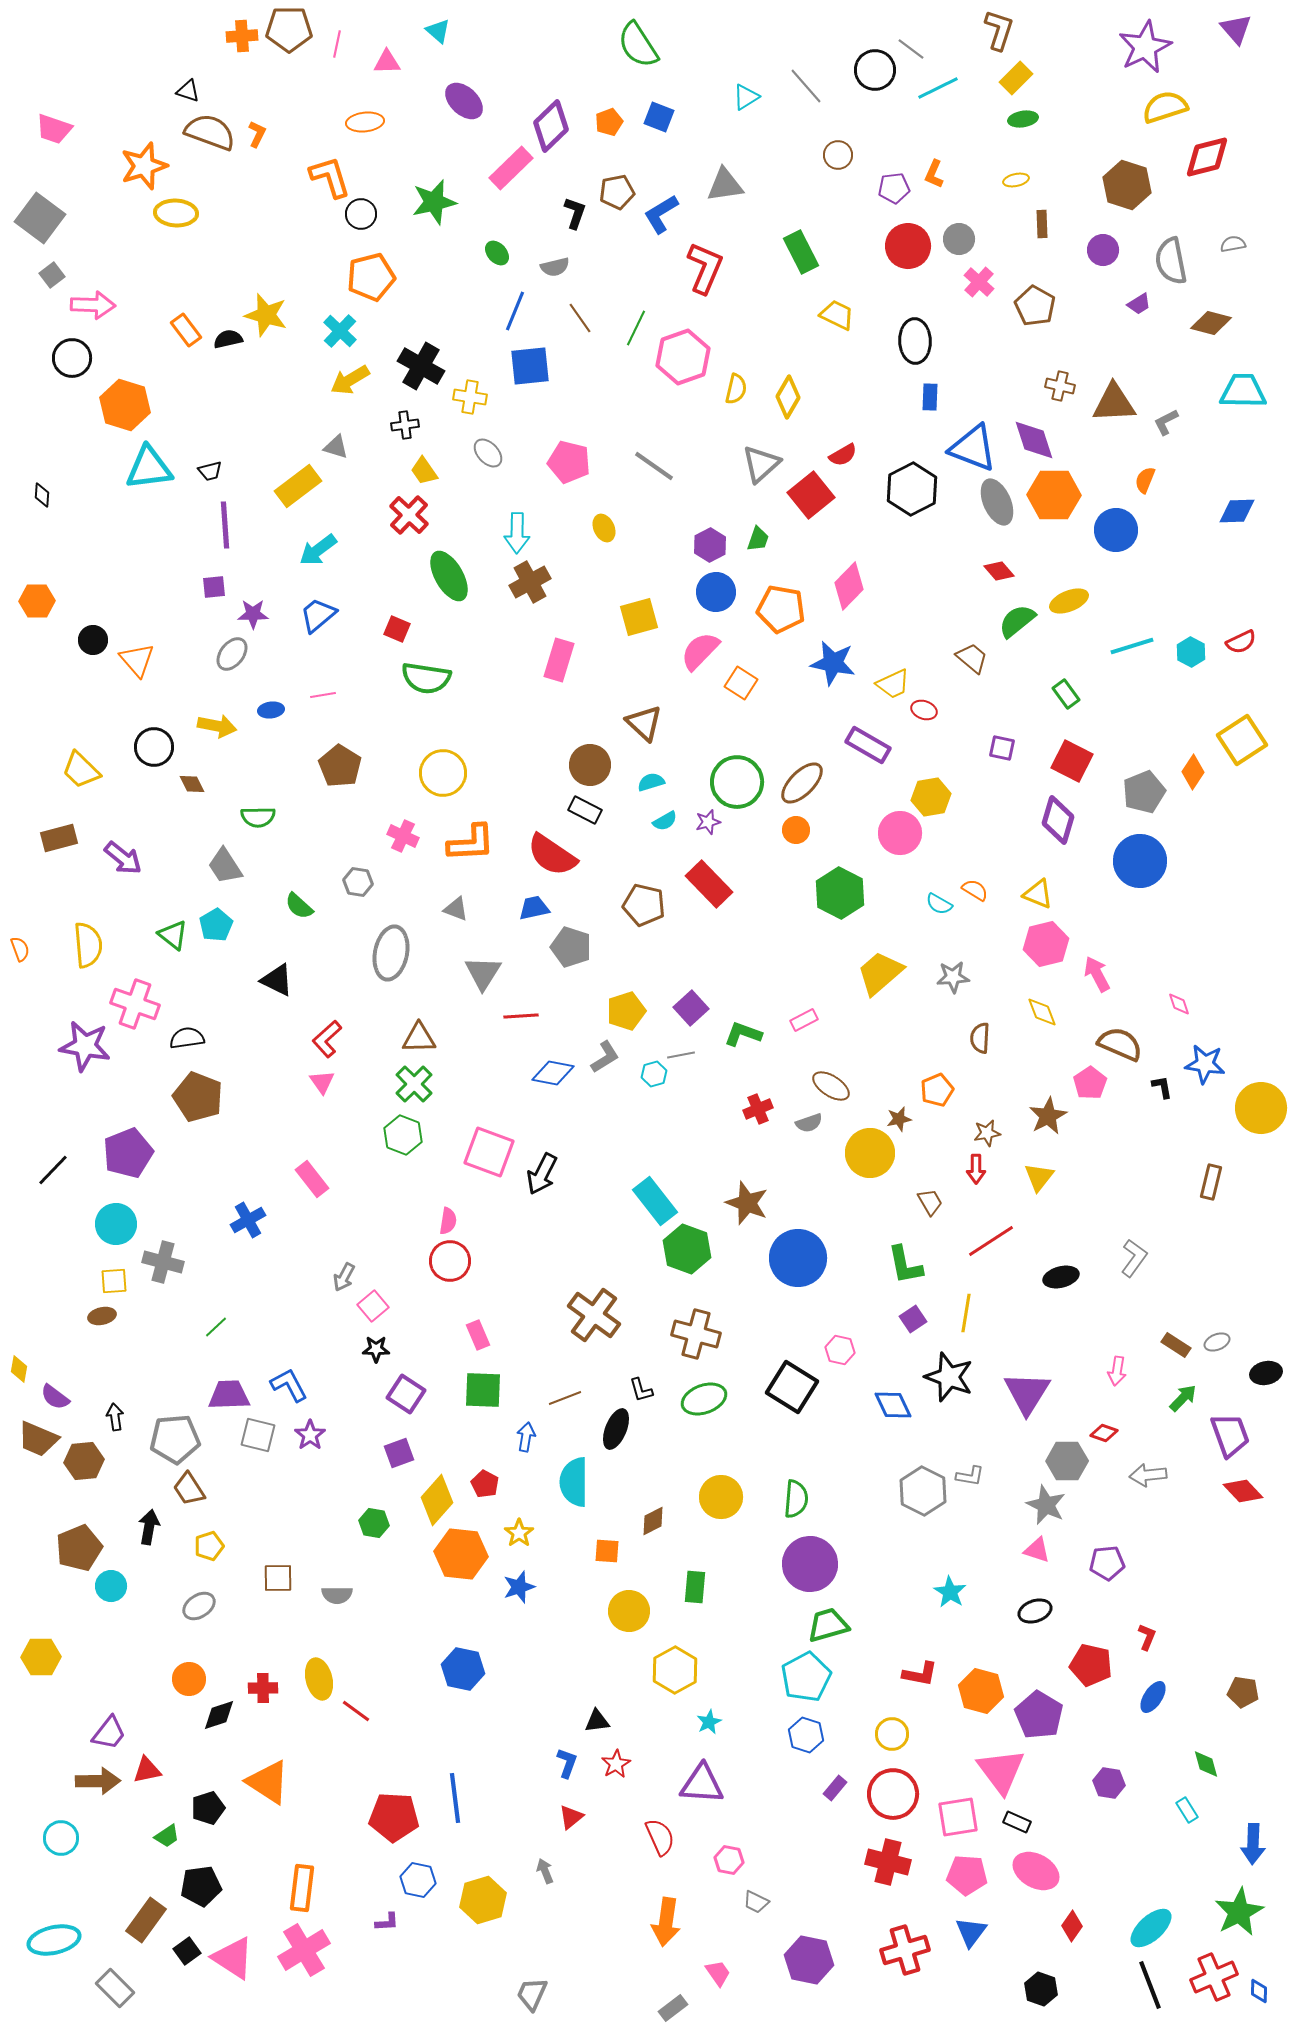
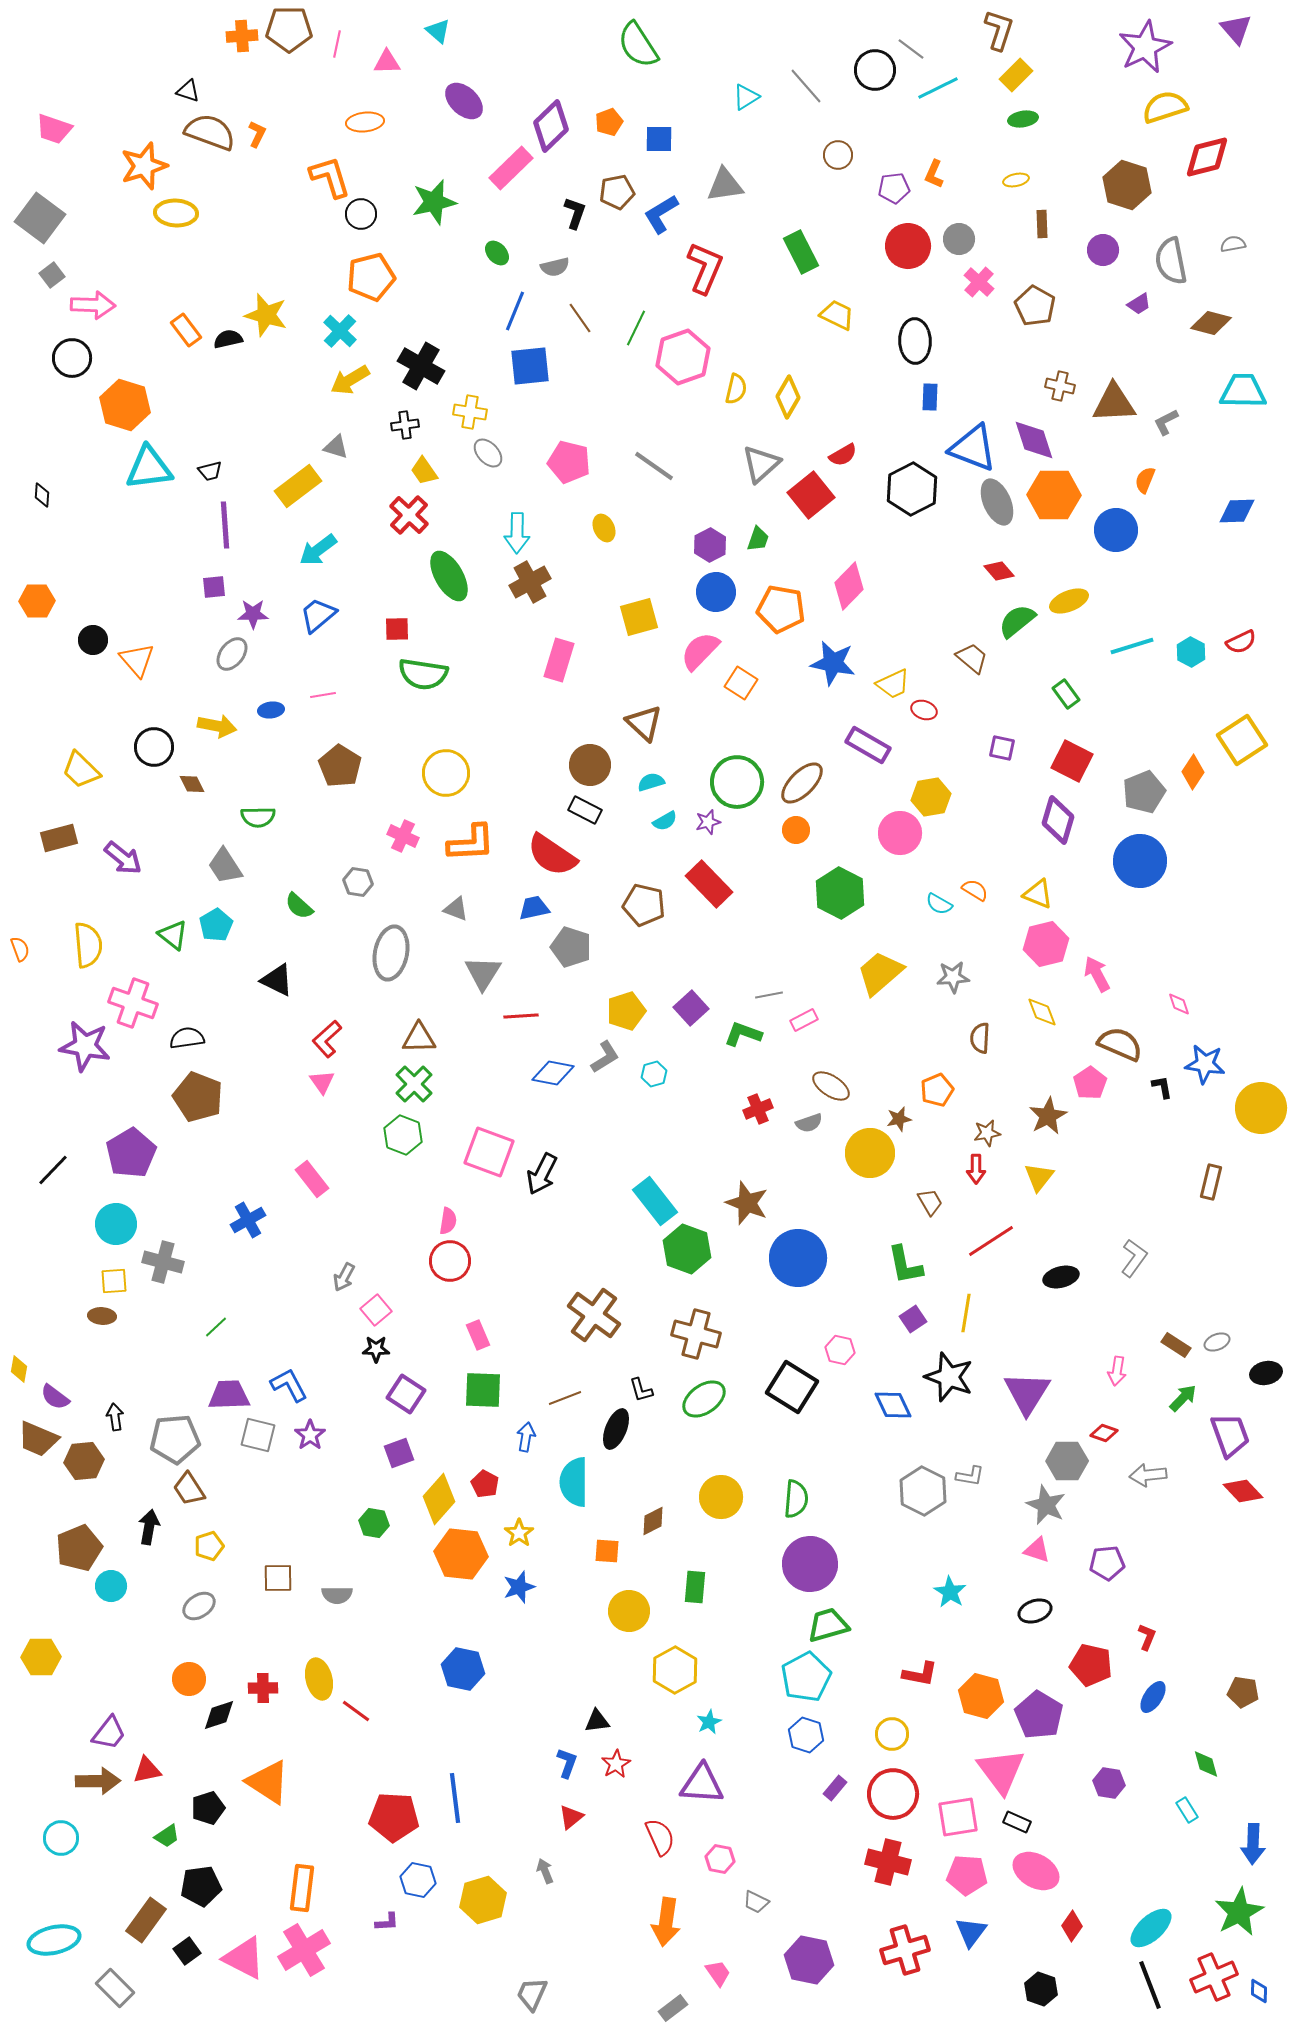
yellow rectangle at (1016, 78): moved 3 px up
blue square at (659, 117): moved 22 px down; rotated 20 degrees counterclockwise
yellow cross at (470, 397): moved 15 px down
red square at (397, 629): rotated 24 degrees counterclockwise
green semicircle at (426, 678): moved 3 px left, 4 px up
yellow circle at (443, 773): moved 3 px right
pink cross at (135, 1004): moved 2 px left, 1 px up
gray line at (681, 1055): moved 88 px right, 60 px up
purple pentagon at (128, 1153): moved 3 px right; rotated 9 degrees counterclockwise
pink square at (373, 1306): moved 3 px right, 4 px down
brown ellipse at (102, 1316): rotated 16 degrees clockwise
green ellipse at (704, 1399): rotated 15 degrees counterclockwise
yellow diamond at (437, 1500): moved 2 px right, 1 px up
orange hexagon at (981, 1691): moved 5 px down
pink hexagon at (729, 1860): moved 9 px left, 1 px up
pink triangle at (233, 1958): moved 11 px right; rotated 6 degrees counterclockwise
